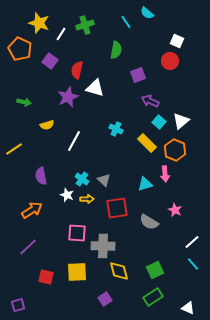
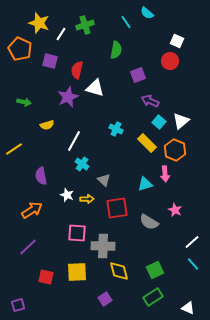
purple square at (50, 61): rotated 21 degrees counterclockwise
cyan cross at (82, 179): moved 15 px up
